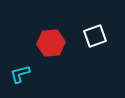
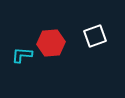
cyan L-shape: moved 2 px right, 19 px up; rotated 20 degrees clockwise
